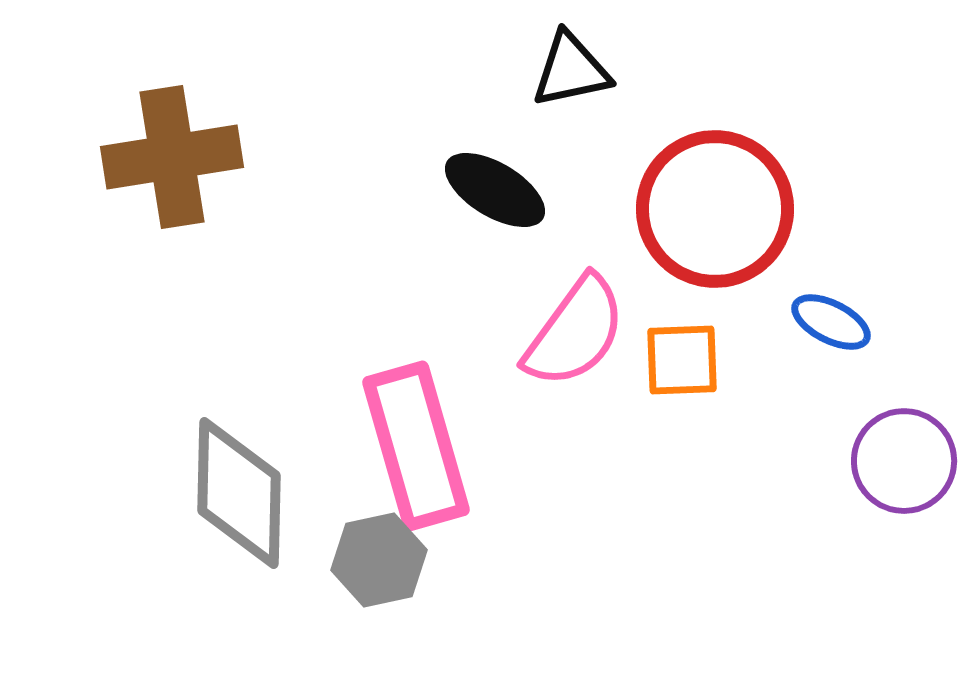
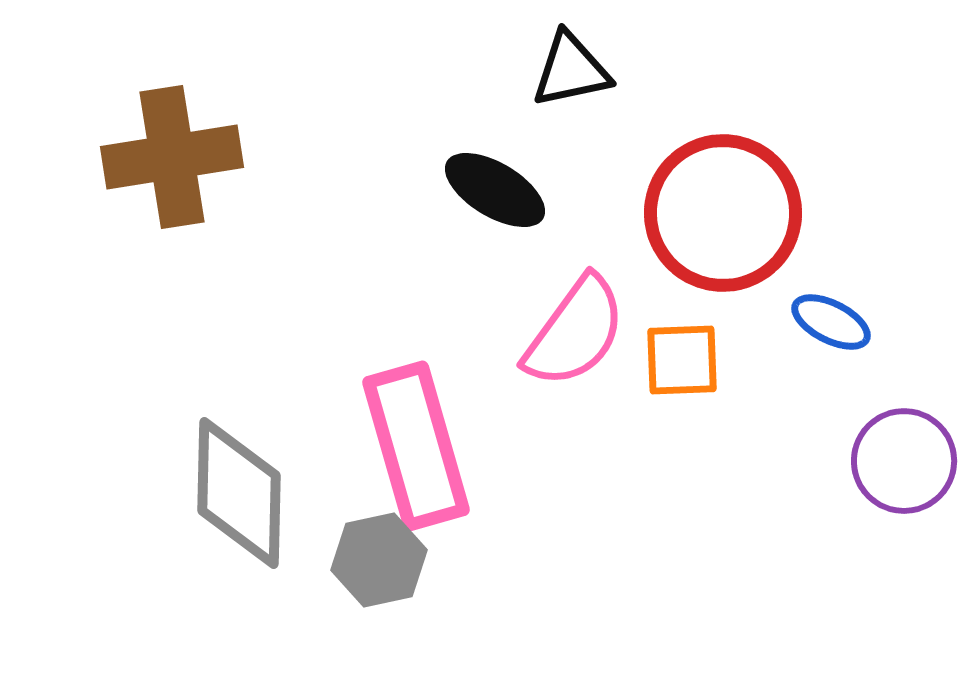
red circle: moved 8 px right, 4 px down
